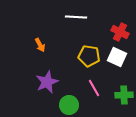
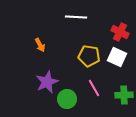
green circle: moved 2 px left, 6 px up
